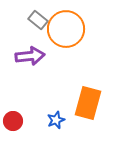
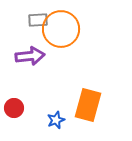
gray rectangle: rotated 42 degrees counterclockwise
orange circle: moved 5 px left
orange rectangle: moved 2 px down
red circle: moved 1 px right, 13 px up
